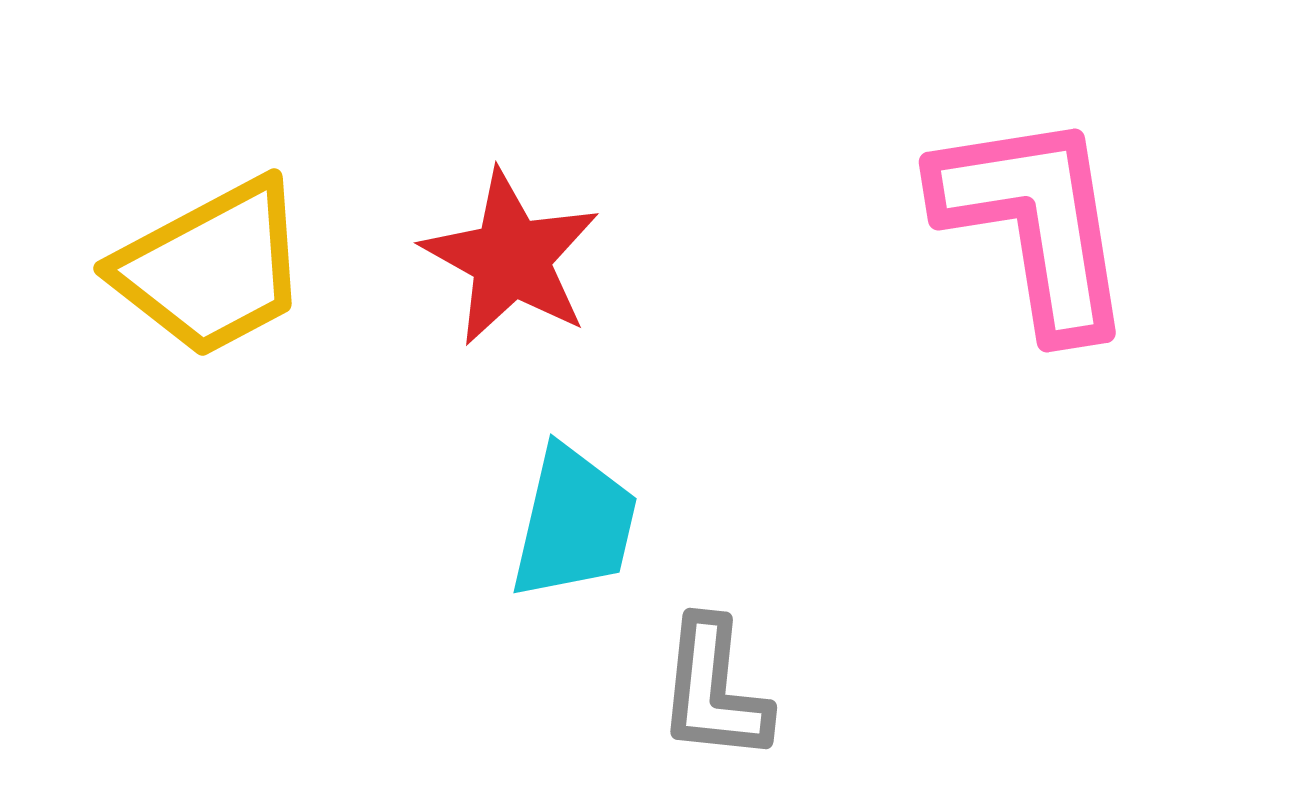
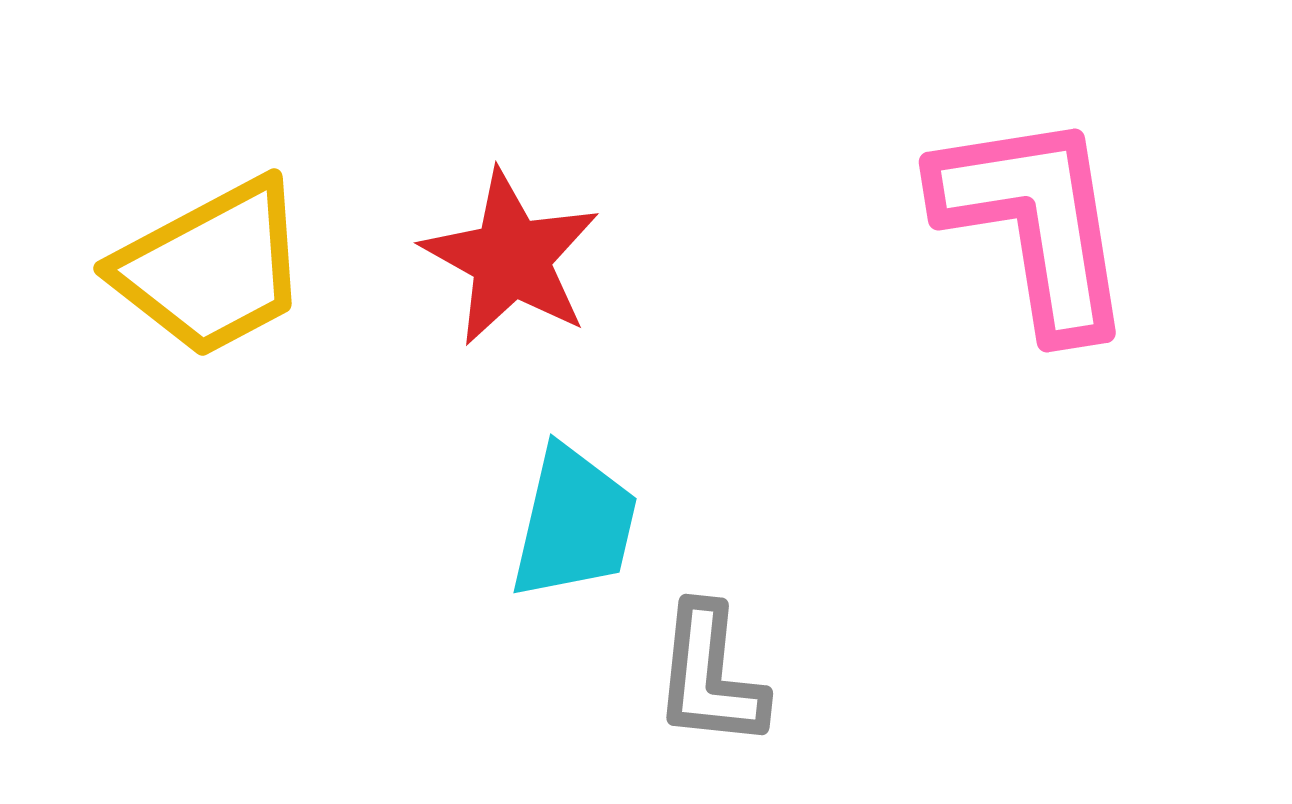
gray L-shape: moved 4 px left, 14 px up
